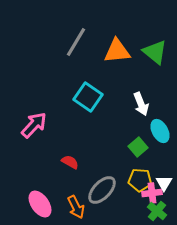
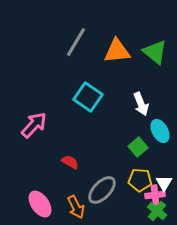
pink cross: moved 3 px right, 2 px down
